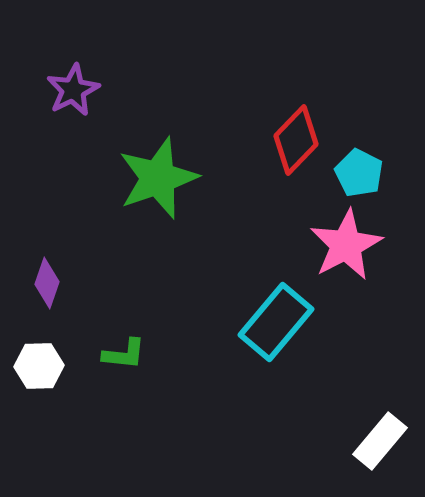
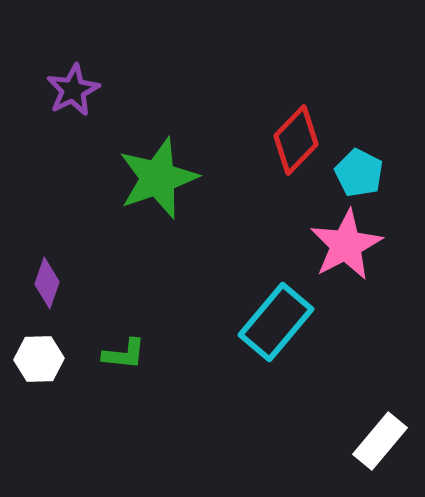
white hexagon: moved 7 px up
